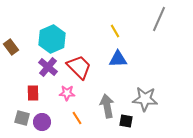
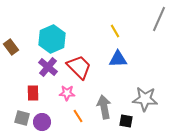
gray arrow: moved 3 px left, 1 px down
orange line: moved 1 px right, 2 px up
